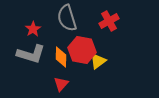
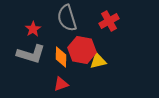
yellow triangle: rotated 24 degrees clockwise
red triangle: rotated 28 degrees clockwise
